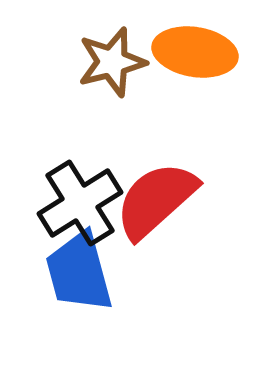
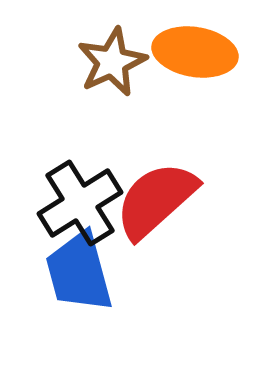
brown star: rotated 10 degrees counterclockwise
